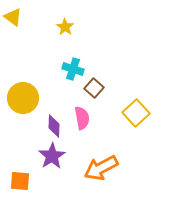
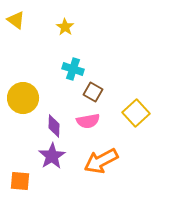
yellow triangle: moved 3 px right, 3 px down
brown square: moved 1 px left, 4 px down; rotated 12 degrees counterclockwise
pink semicircle: moved 6 px right, 3 px down; rotated 90 degrees clockwise
orange arrow: moved 7 px up
